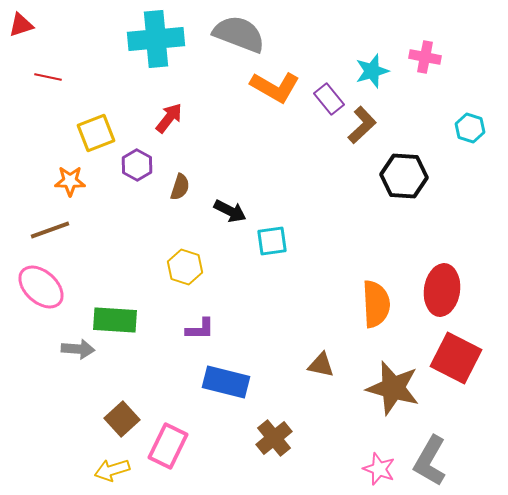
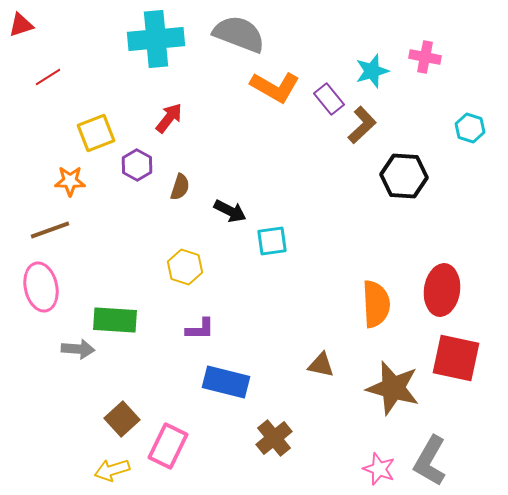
red line: rotated 44 degrees counterclockwise
pink ellipse: rotated 36 degrees clockwise
red square: rotated 15 degrees counterclockwise
